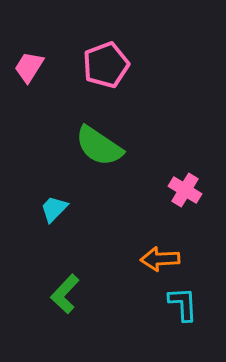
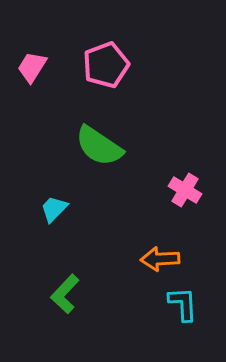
pink trapezoid: moved 3 px right
